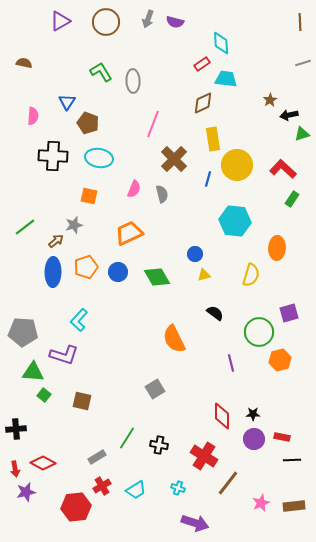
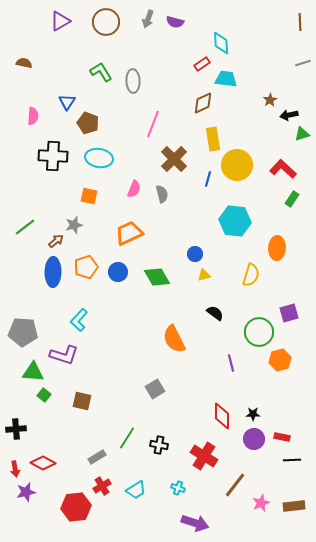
brown line at (228, 483): moved 7 px right, 2 px down
